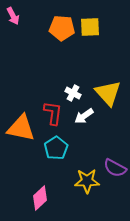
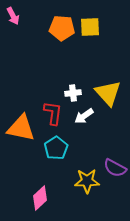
white cross: rotated 35 degrees counterclockwise
